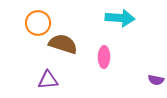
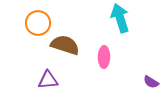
cyan arrow: rotated 112 degrees counterclockwise
brown semicircle: moved 2 px right, 1 px down
purple semicircle: moved 5 px left, 2 px down; rotated 21 degrees clockwise
